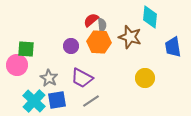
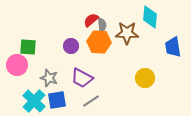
brown star: moved 3 px left, 4 px up; rotated 15 degrees counterclockwise
green square: moved 2 px right, 2 px up
gray star: rotated 12 degrees counterclockwise
